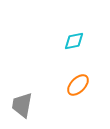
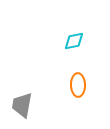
orange ellipse: rotated 45 degrees counterclockwise
